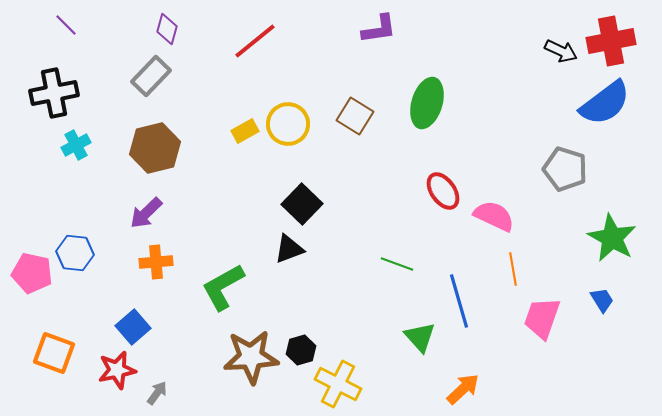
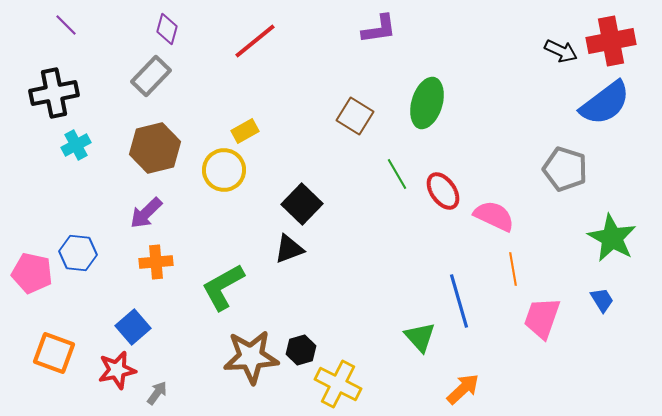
yellow circle: moved 64 px left, 46 px down
blue hexagon: moved 3 px right
green line: moved 90 px up; rotated 40 degrees clockwise
